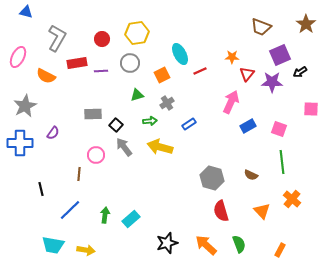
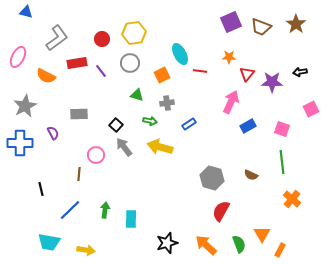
brown star at (306, 24): moved 10 px left
yellow hexagon at (137, 33): moved 3 px left
gray L-shape at (57, 38): rotated 24 degrees clockwise
purple square at (280, 55): moved 49 px left, 33 px up
orange star at (232, 57): moved 3 px left
purple line at (101, 71): rotated 56 degrees clockwise
red line at (200, 71): rotated 32 degrees clockwise
black arrow at (300, 72): rotated 24 degrees clockwise
green triangle at (137, 95): rotated 32 degrees clockwise
gray cross at (167, 103): rotated 24 degrees clockwise
pink square at (311, 109): rotated 28 degrees counterclockwise
gray rectangle at (93, 114): moved 14 px left
green arrow at (150, 121): rotated 16 degrees clockwise
pink square at (279, 129): moved 3 px right
purple semicircle at (53, 133): rotated 64 degrees counterclockwise
red semicircle at (221, 211): rotated 45 degrees clockwise
orange triangle at (262, 211): moved 23 px down; rotated 12 degrees clockwise
green arrow at (105, 215): moved 5 px up
cyan rectangle at (131, 219): rotated 48 degrees counterclockwise
cyan trapezoid at (53, 245): moved 4 px left, 3 px up
